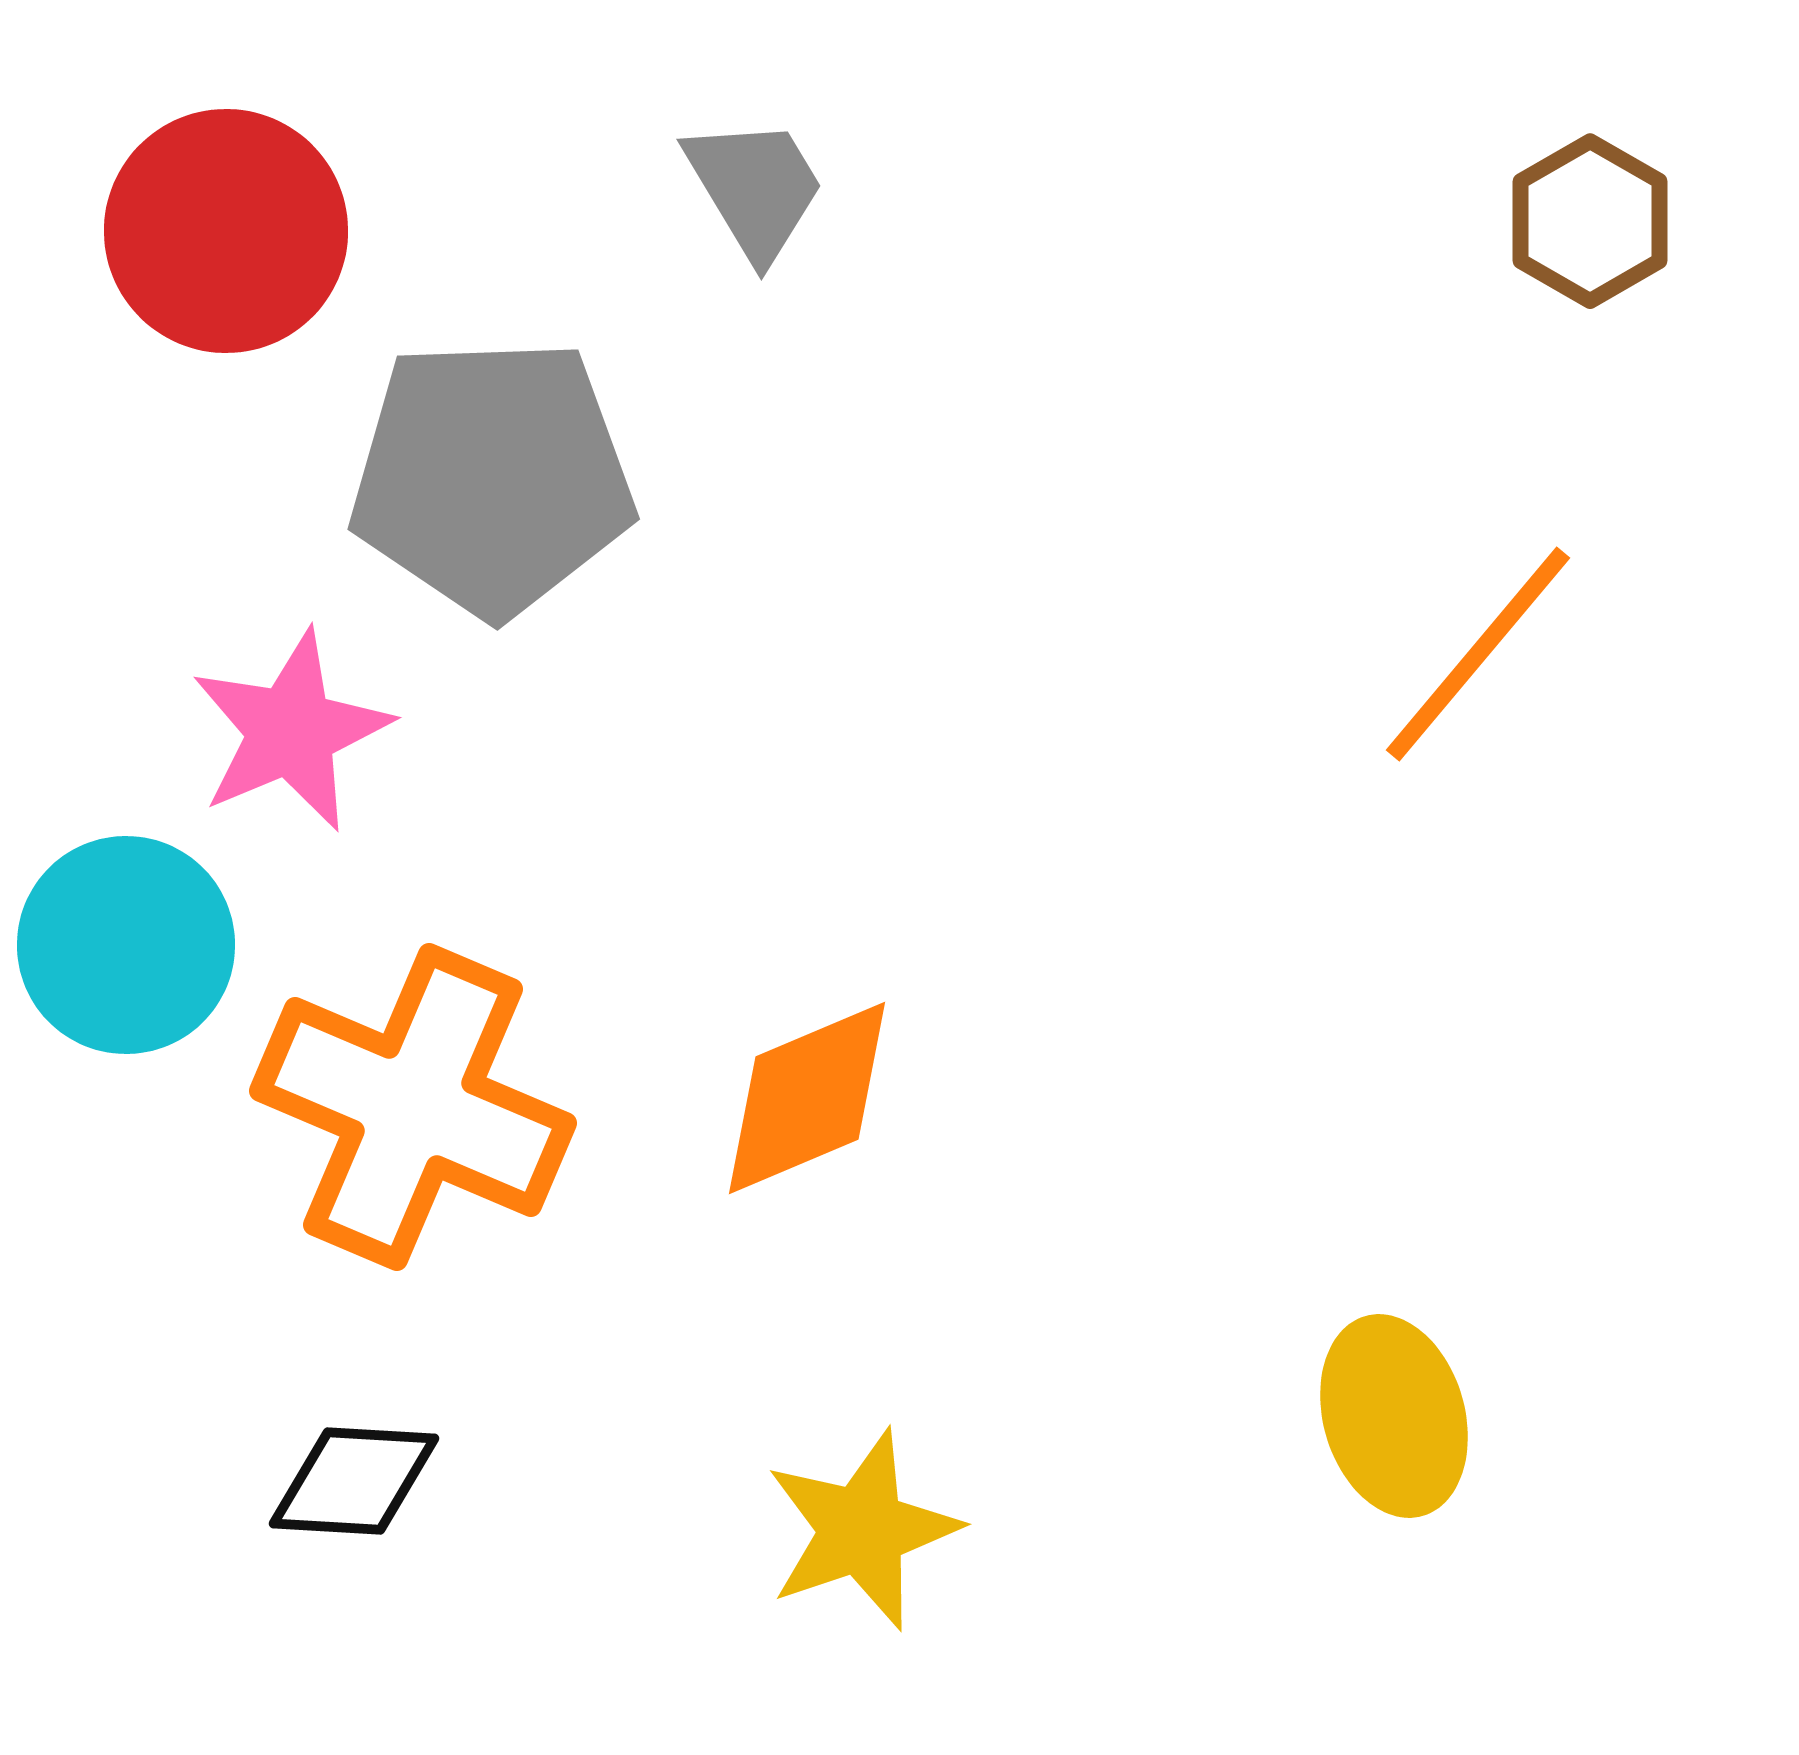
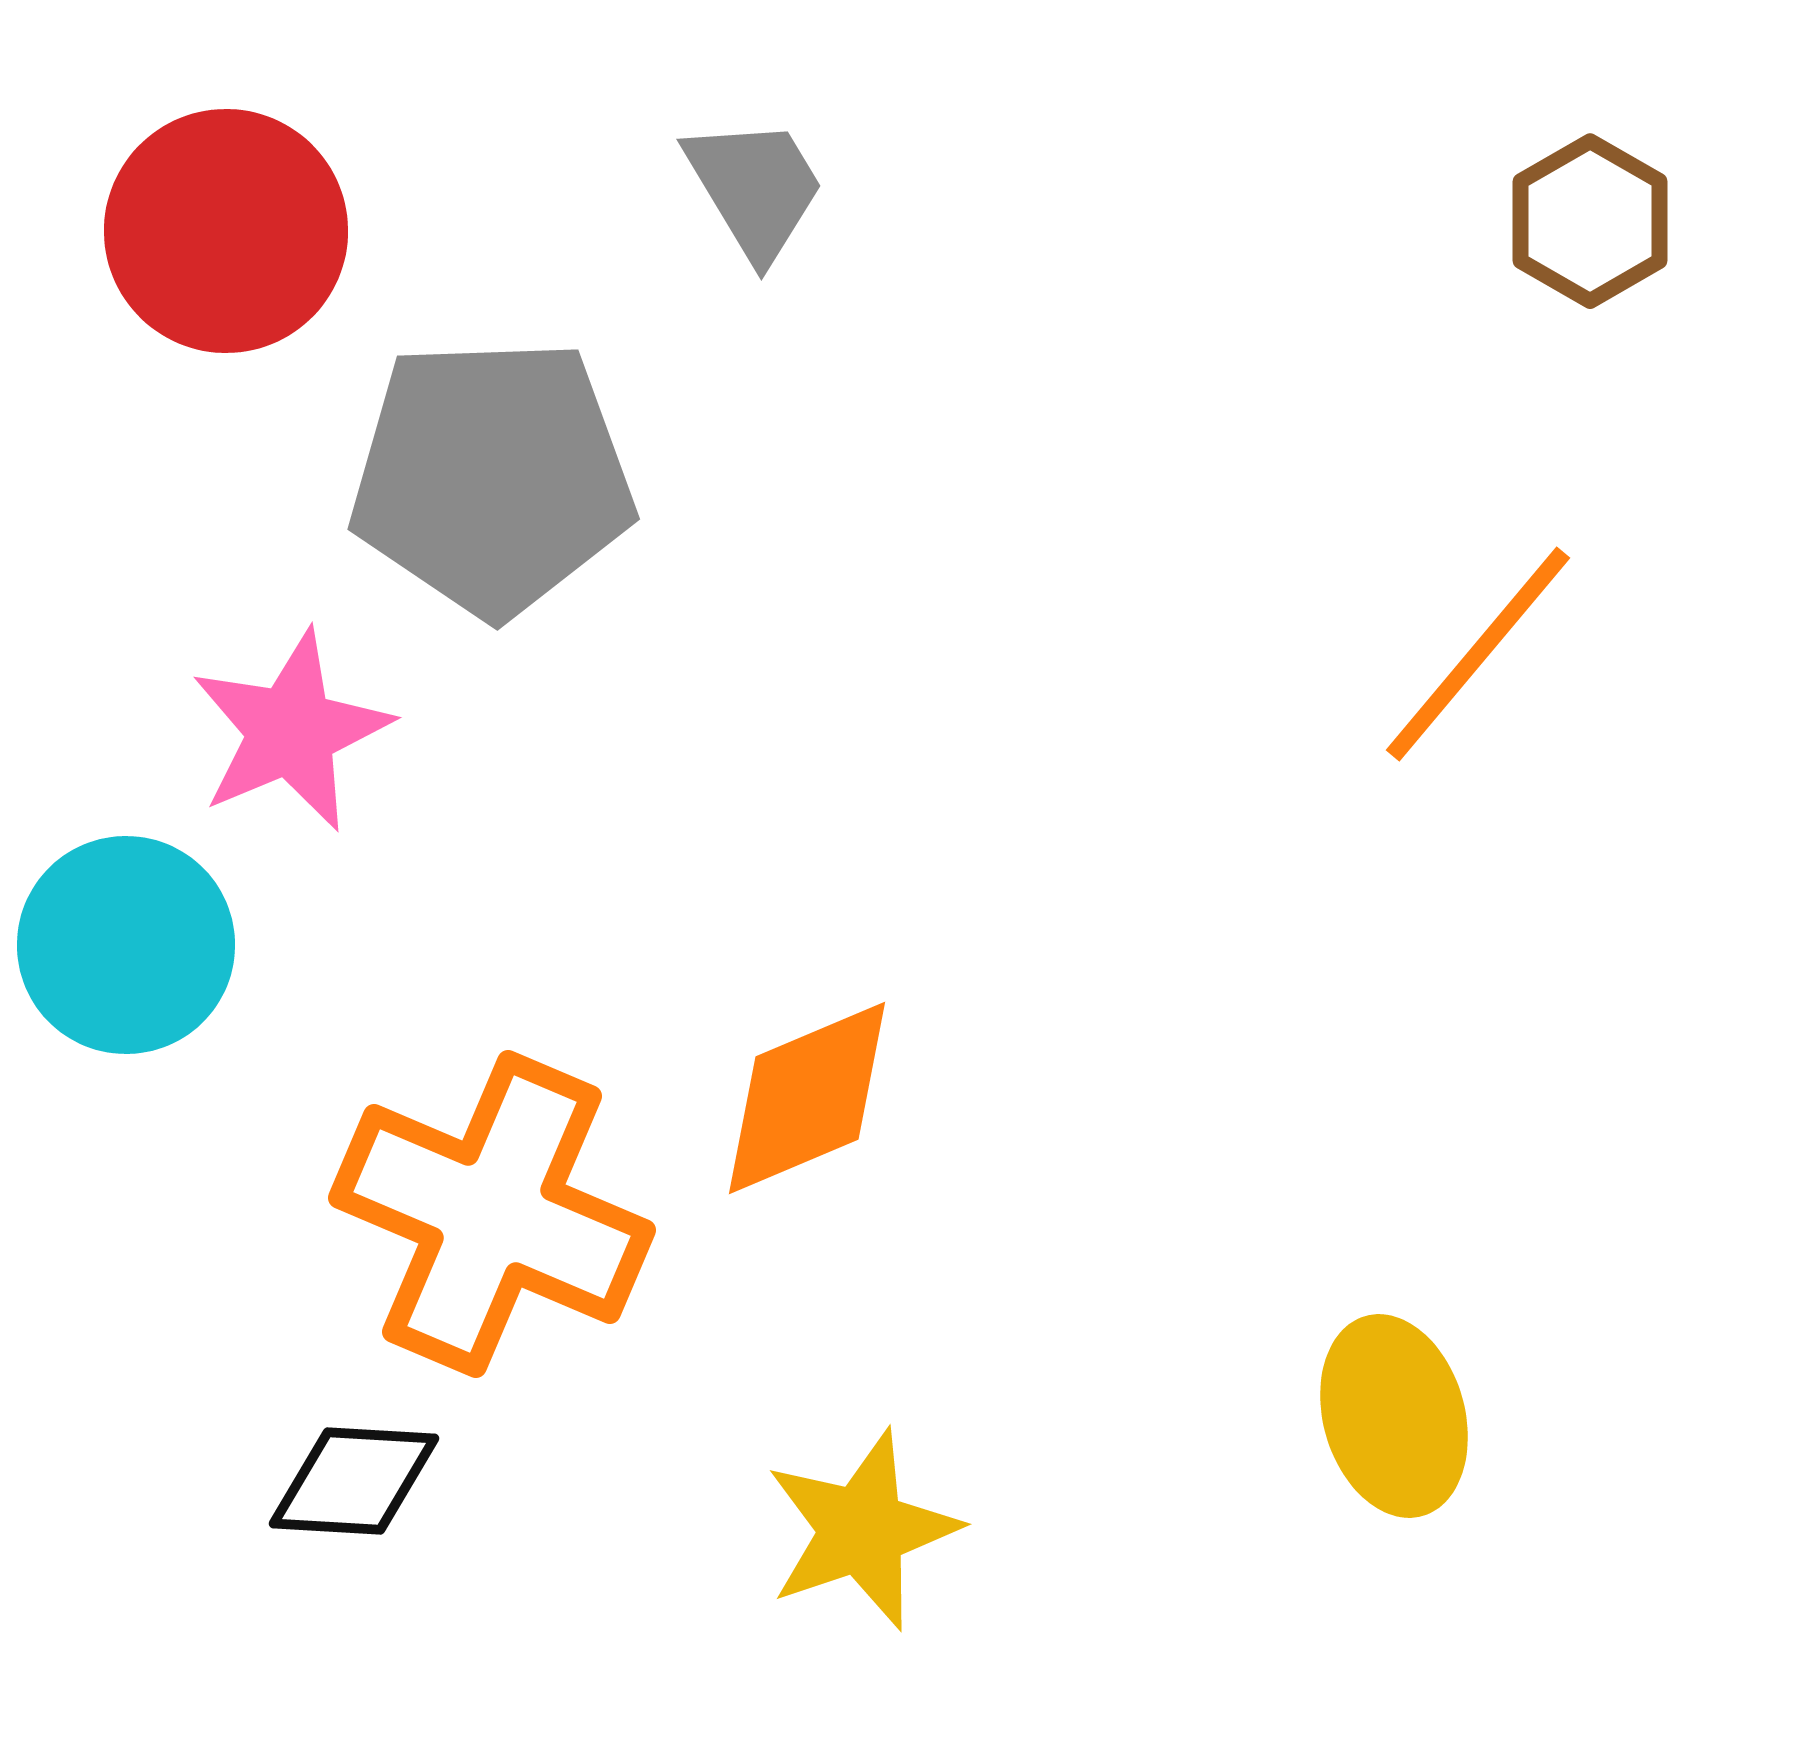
orange cross: moved 79 px right, 107 px down
